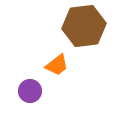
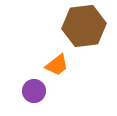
purple circle: moved 4 px right
